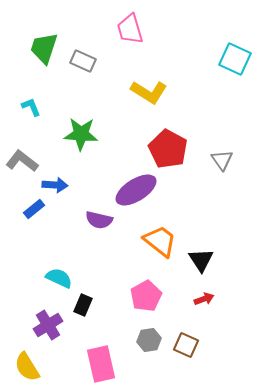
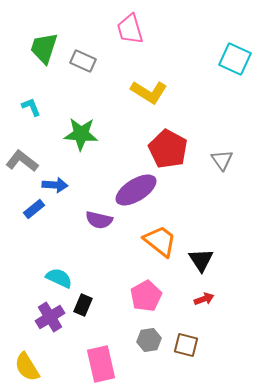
purple cross: moved 2 px right, 8 px up
brown square: rotated 10 degrees counterclockwise
